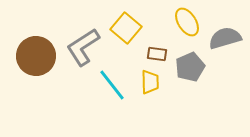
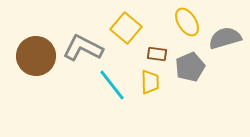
gray L-shape: moved 1 px down; rotated 60 degrees clockwise
